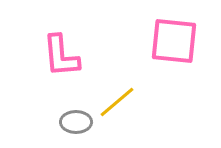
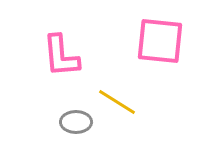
pink square: moved 14 px left
yellow line: rotated 72 degrees clockwise
